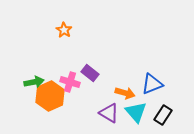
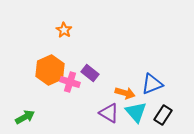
green arrow: moved 9 px left, 35 px down; rotated 18 degrees counterclockwise
orange hexagon: moved 26 px up
